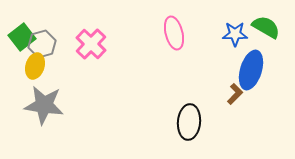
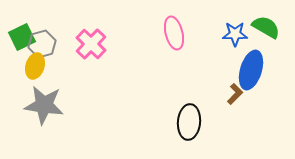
green square: rotated 12 degrees clockwise
